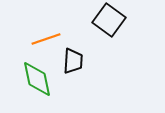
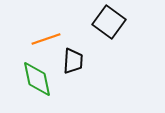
black square: moved 2 px down
